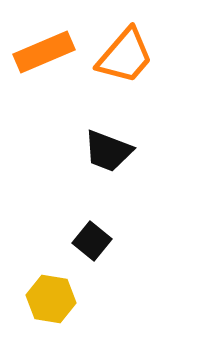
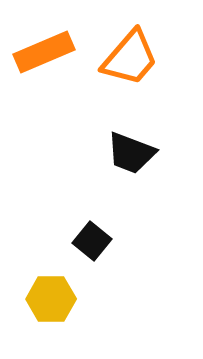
orange trapezoid: moved 5 px right, 2 px down
black trapezoid: moved 23 px right, 2 px down
yellow hexagon: rotated 9 degrees counterclockwise
